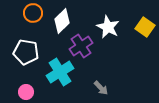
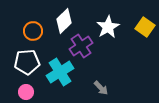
orange circle: moved 18 px down
white diamond: moved 2 px right
white star: rotated 15 degrees clockwise
white pentagon: moved 1 px right, 10 px down; rotated 15 degrees counterclockwise
